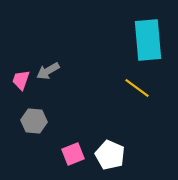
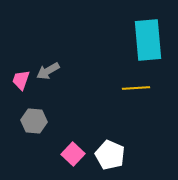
yellow line: moved 1 px left; rotated 40 degrees counterclockwise
pink square: rotated 25 degrees counterclockwise
